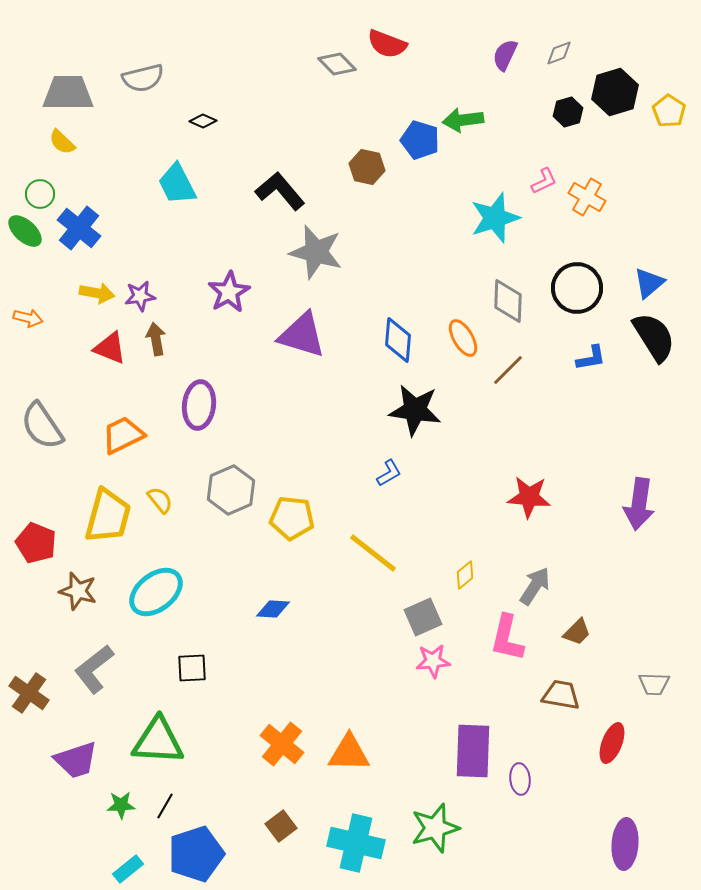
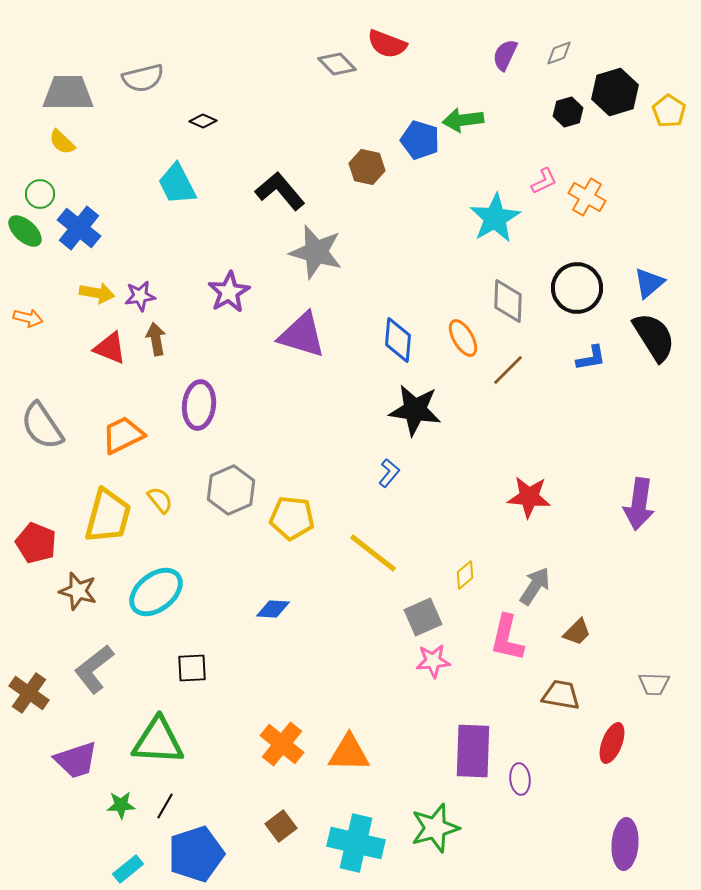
cyan star at (495, 218): rotated 12 degrees counterclockwise
blue L-shape at (389, 473): rotated 20 degrees counterclockwise
